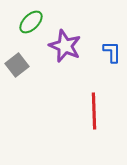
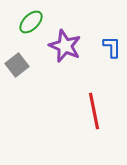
blue L-shape: moved 5 px up
red line: rotated 9 degrees counterclockwise
